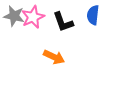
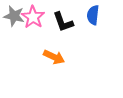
pink star: rotated 15 degrees counterclockwise
